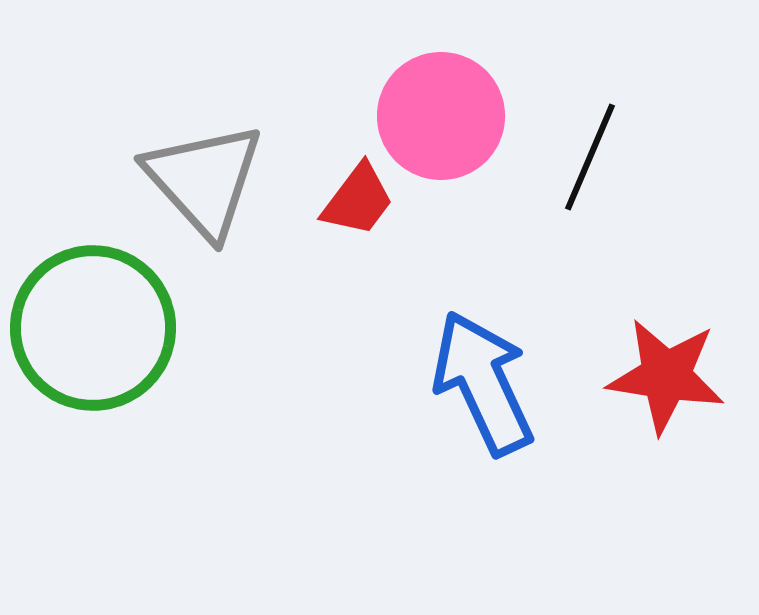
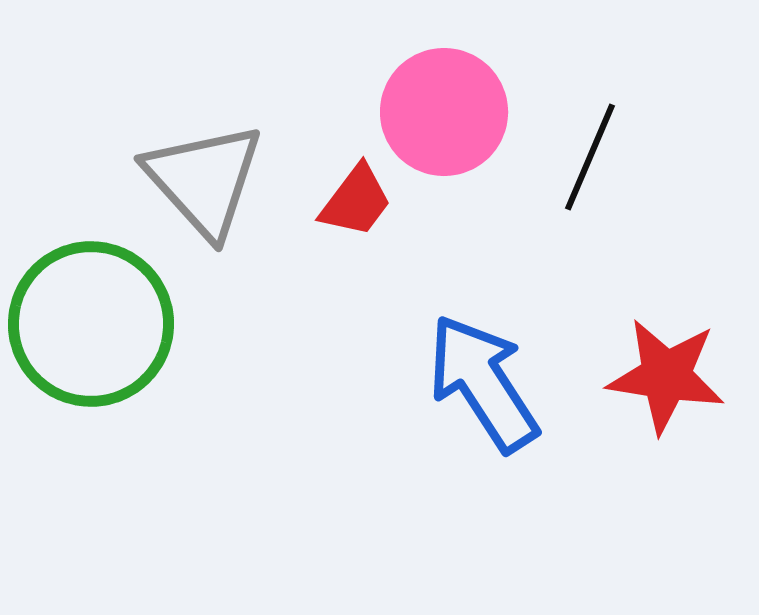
pink circle: moved 3 px right, 4 px up
red trapezoid: moved 2 px left, 1 px down
green circle: moved 2 px left, 4 px up
blue arrow: rotated 8 degrees counterclockwise
